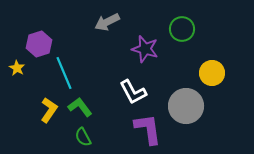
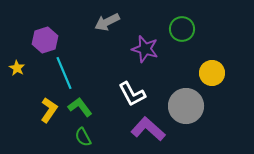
purple hexagon: moved 6 px right, 4 px up
white L-shape: moved 1 px left, 2 px down
purple L-shape: rotated 40 degrees counterclockwise
